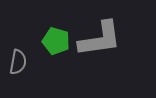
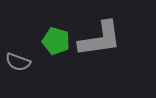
gray semicircle: rotated 100 degrees clockwise
